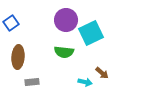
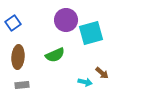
blue square: moved 2 px right
cyan square: rotated 10 degrees clockwise
green semicircle: moved 9 px left, 3 px down; rotated 30 degrees counterclockwise
gray rectangle: moved 10 px left, 3 px down
